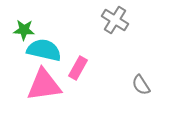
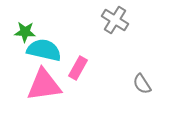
green star: moved 1 px right, 2 px down
gray semicircle: moved 1 px right, 1 px up
